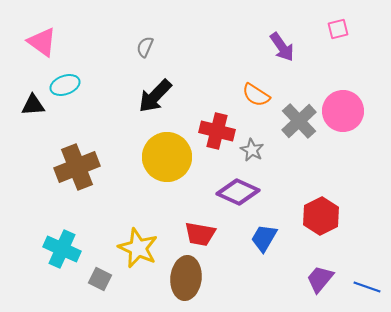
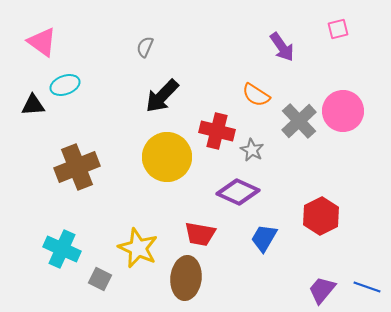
black arrow: moved 7 px right
purple trapezoid: moved 2 px right, 11 px down
